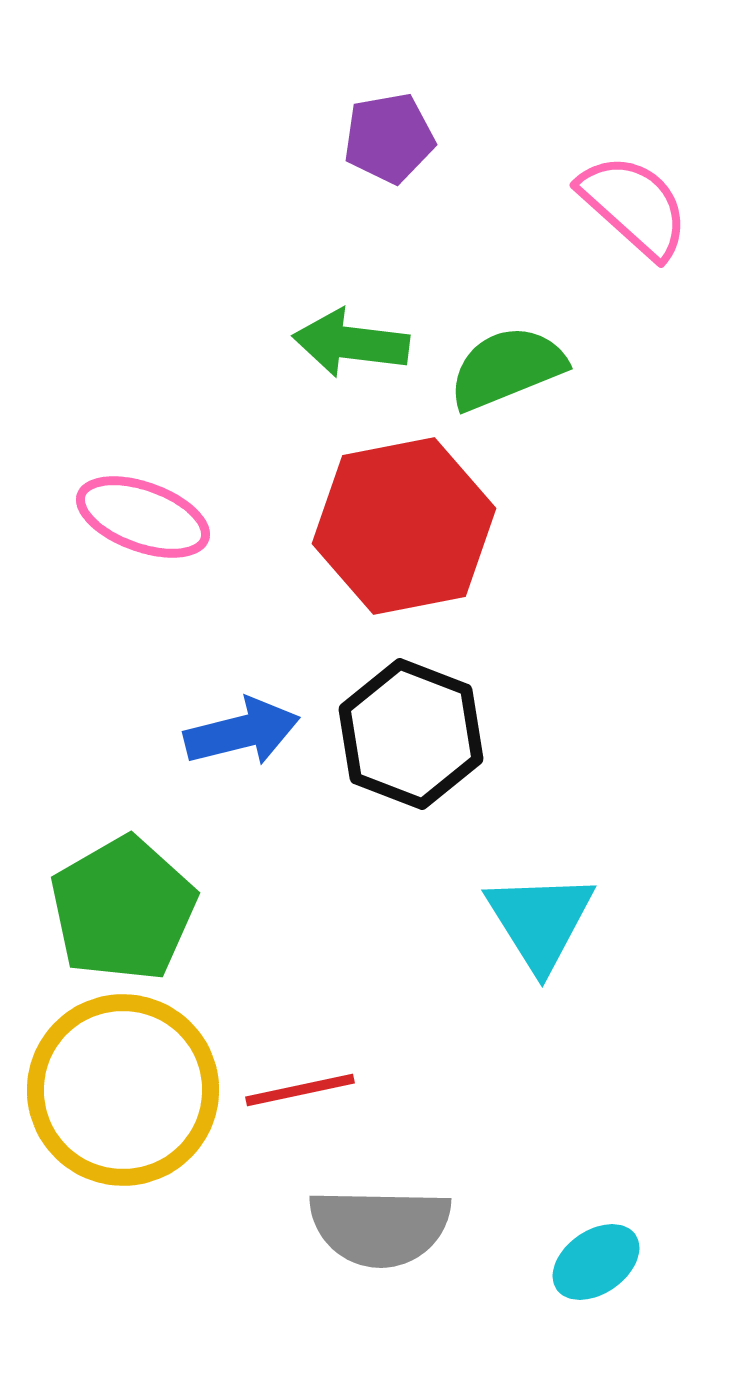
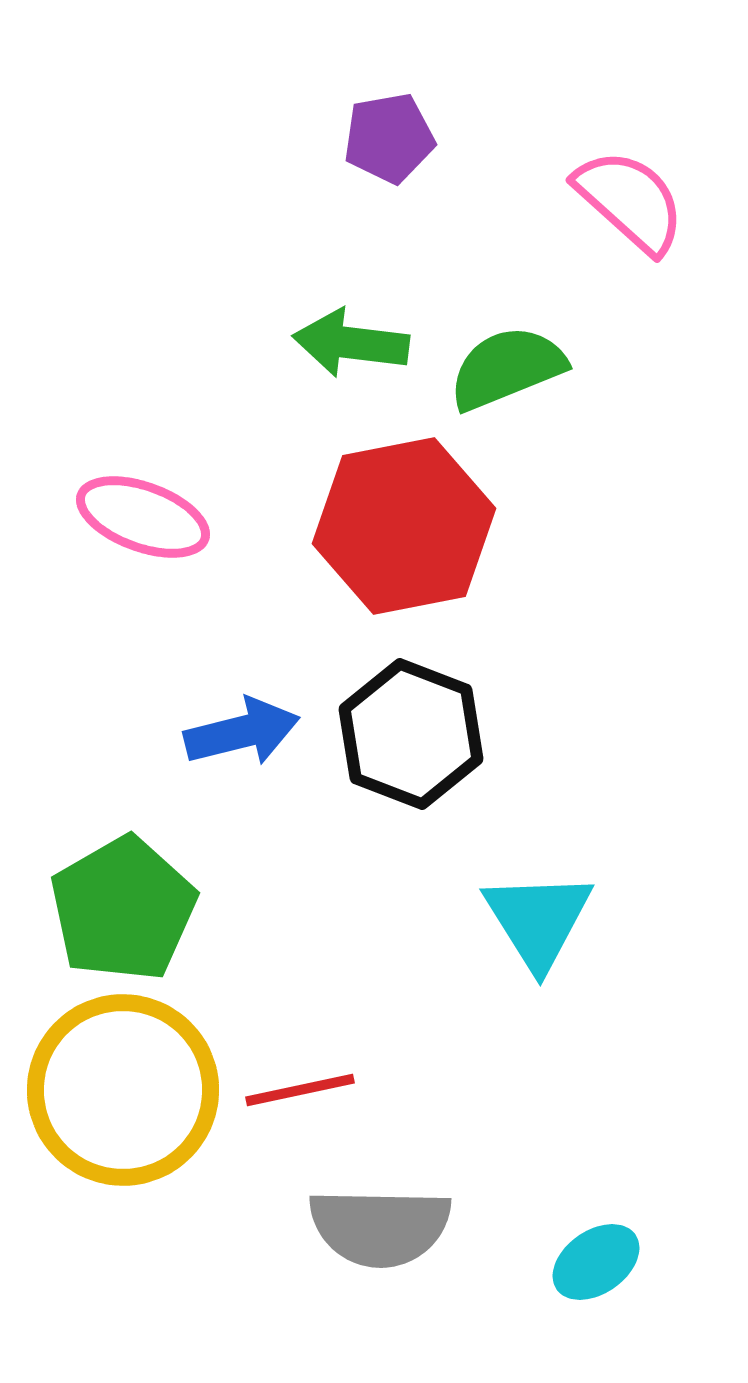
pink semicircle: moved 4 px left, 5 px up
cyan triangle: moved 2 px left, 1 px up
